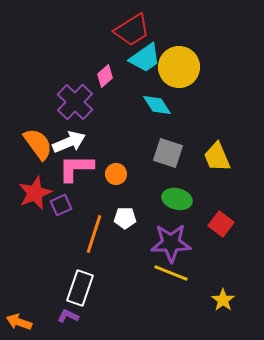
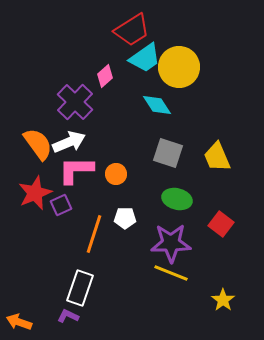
pink L-shape: moved 2 px down
